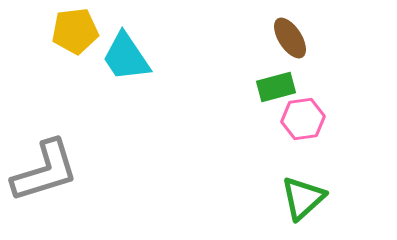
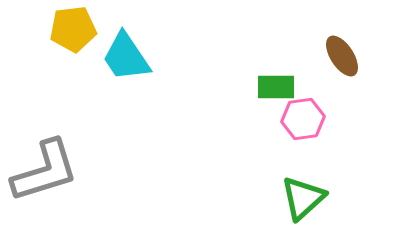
yellow pentagon: moved 2 px left, 2 px up
brown ellipse: moved 52 px right, 18 px down
green rectangle: rotated 15 degrees clockwise
